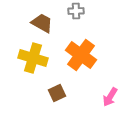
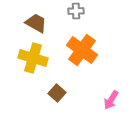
brown trapezoid: moved 6 px left
orange cross: moved 1 px right, 5 px up
brown square: rotated 24 degrees counterclockwise
pink arrow: moved 1 px right, 3 px down
